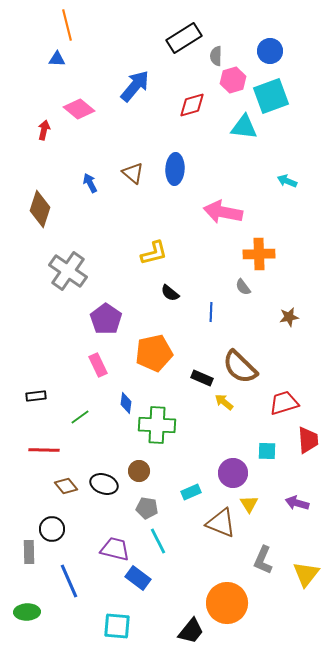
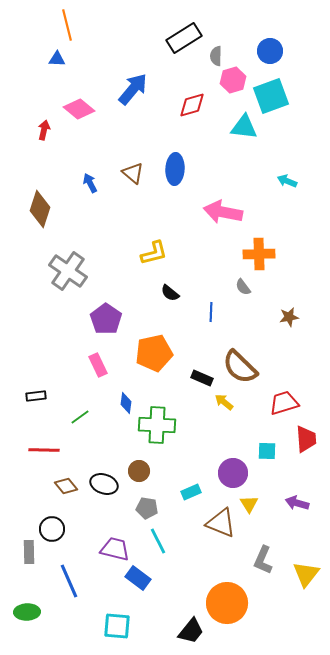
blue arrow at (135, 86): moved 2 px left, 3 px down
red trapezoid at (308, 440): moved 2 px left, 1 px up
